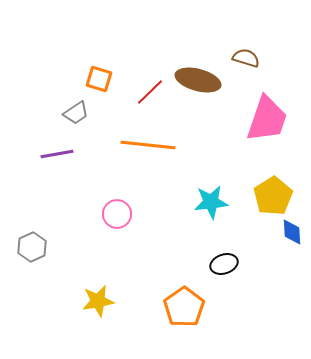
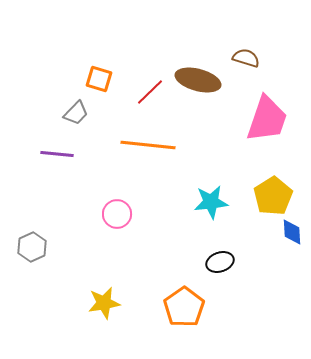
gray trapezoid: rotated 12 degrees counterclockwise
purple line: rotated 16 degrees clockwise
black ellipse: moved 4 px left, 2 px up
yellow star: moved 6 px right, 2 px down
